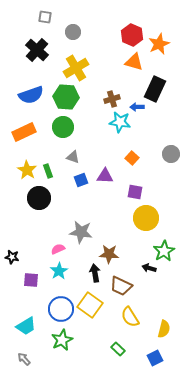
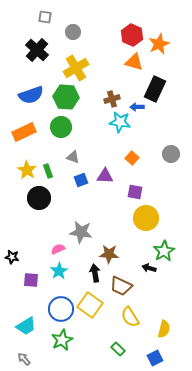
green circle at (63, 127): moved 2 px left
